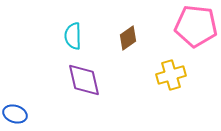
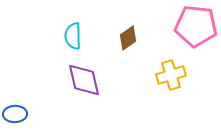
blue ellipse: rotated 20 degrees counterclockwise
